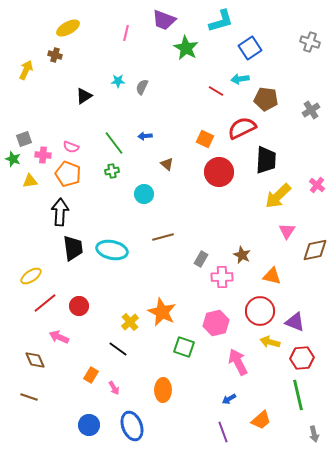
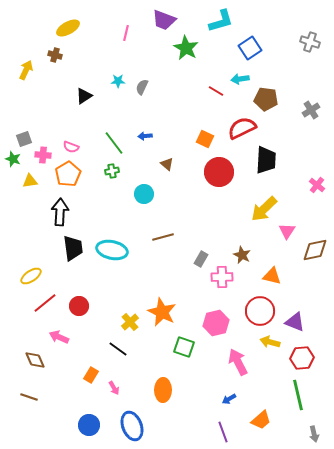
orange pentagon at (68, 174): rotated 20 degrees clockwise
yellow arrow at (278, 196): moved 14 px left, 13 px down
